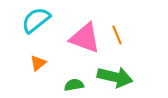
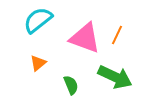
cyan semicircle: moved 2 px right
orange line: rotated 48 degrees clockwise
green arrow: rotated 12 degrees clockwise
green semicircle: moved 3 px left; rotated 78 degrees clockwise
